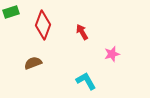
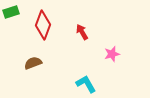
cyan L-shape: moved 3 px down
